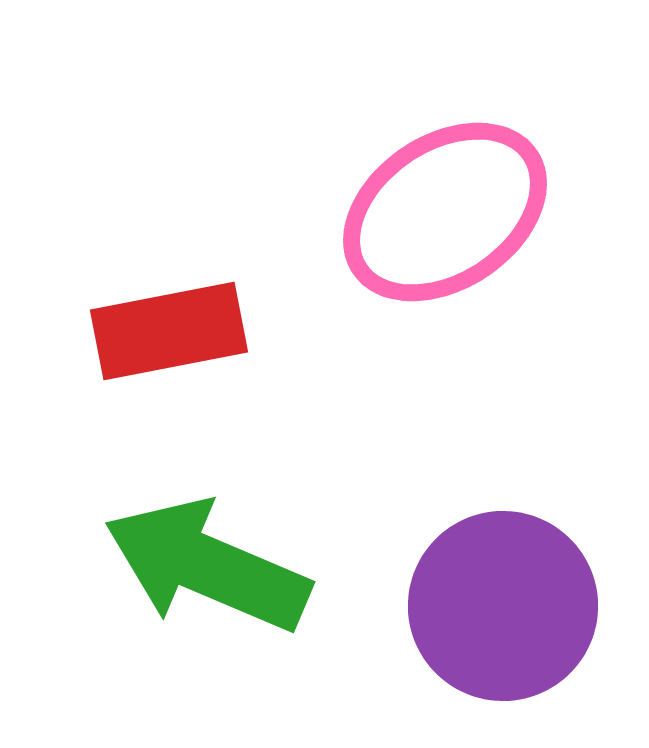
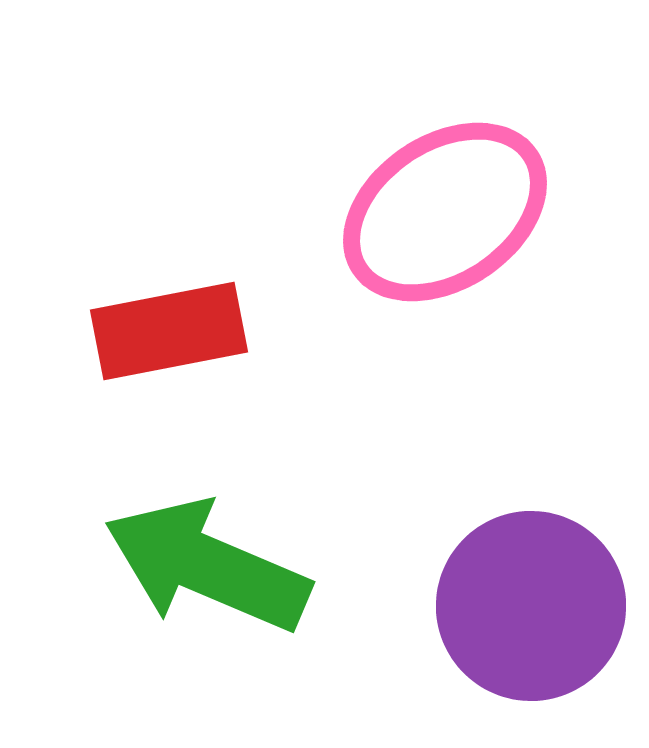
purple circle: moved 28 px right
